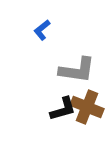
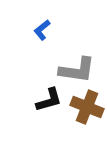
black L-shape: moved 14 px left, 9 px up
